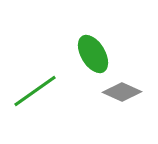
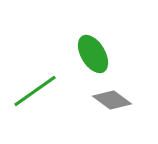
gray diamond: moved 10 px left, 8 px down; rotated 12 degrees clockwise
